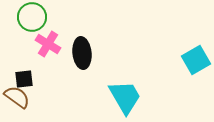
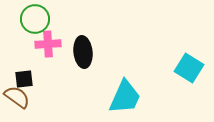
green circle: moved 3 px right, 2 px down
pink cross: rotated 35 degrees counterclockwise
black ellipse: moved 1 px right, 1 px up
cyan square: moved 7 px left, 8 px down; rotated 28 degrees counterclockwise
cyan trapezoid: rotated 54 degrees clockwise
